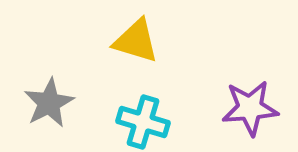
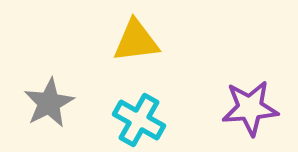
yellow triangle: rotated 24 degrees counterclockwise
cyan cross: moved 4 px left, 2 px up; rotated 12 degrees clockwise
